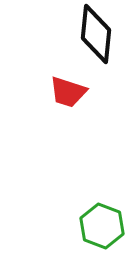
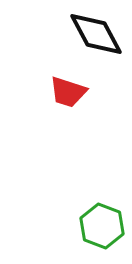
black diamond: rotated 34 degrees counterclockwise
